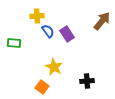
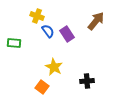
yellow cross: rotated 24 degrees clockwise
brown arrow: moved 6 px left
